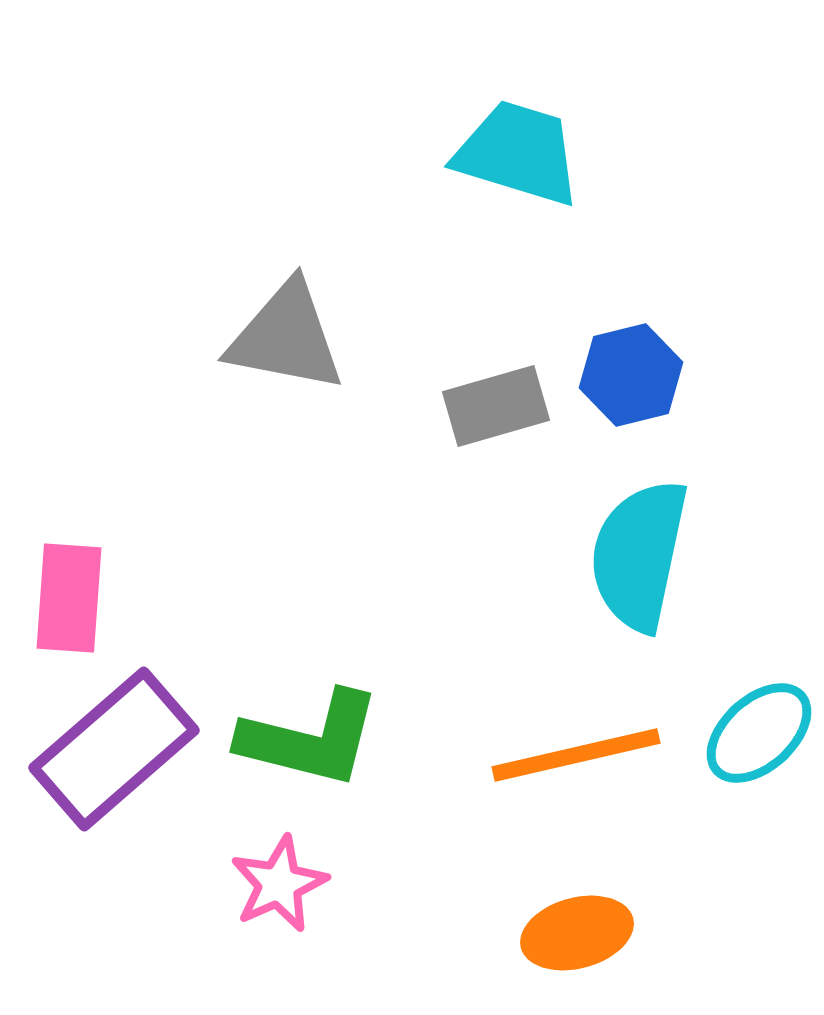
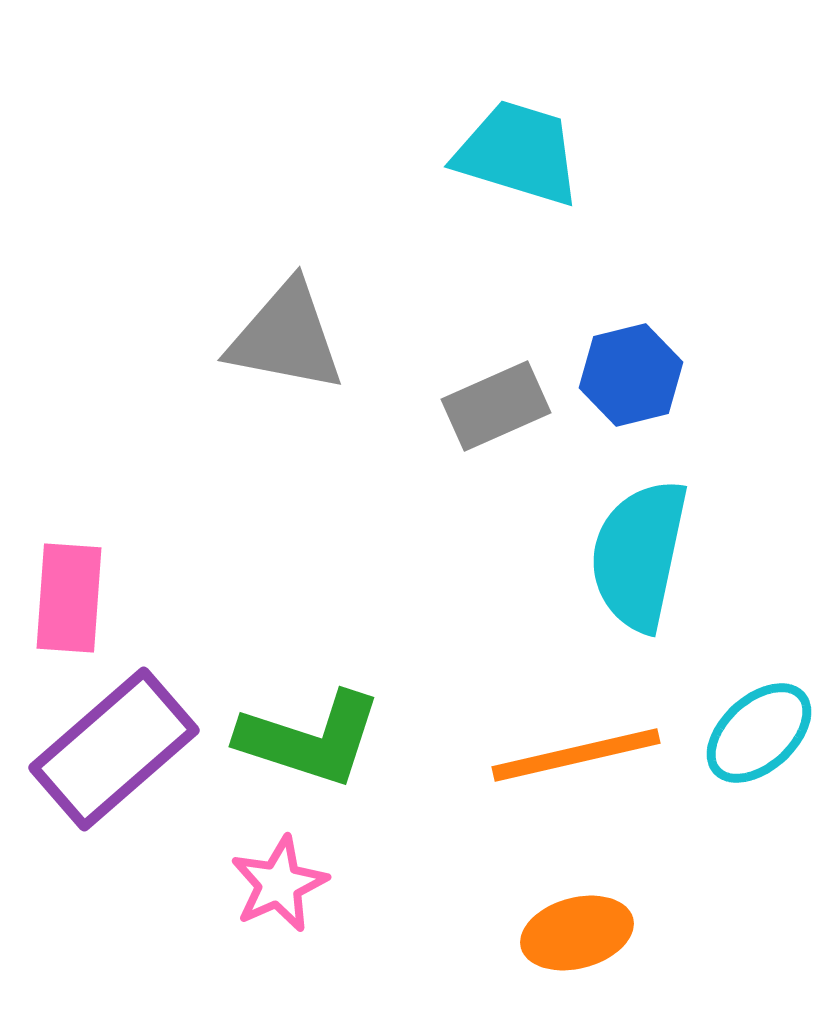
gray rectangle: rotated 8 degrees counterclockwise
green L-shape: rotated 4 degrees clockwise
